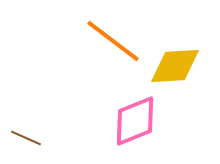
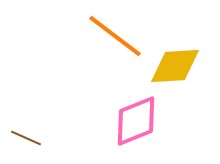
orange line: moved 2 px right, 5 px up
pink diamond: moved 1 px right
